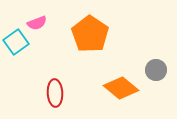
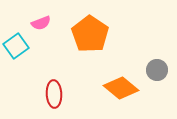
pink semicircle: moved 4 px right
cyan square: moved 4 px down
gray circle: moved 1 px right
red ellipse: moved 1 px left, 1 px down
